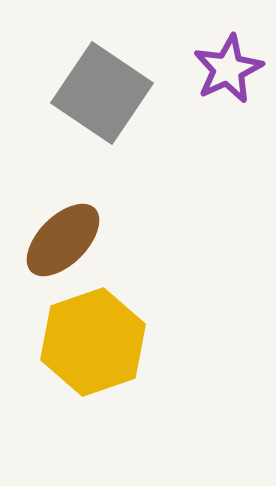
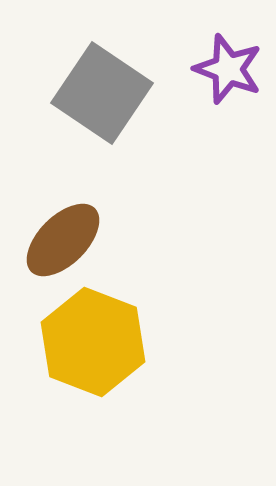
purple star: rotated 26 degrees counterclockwise
yellow hexagon: rotated 20 degrees counterclockwise
